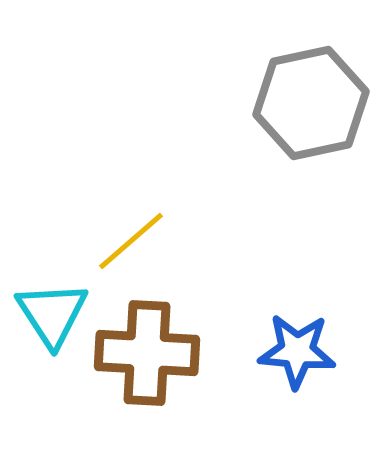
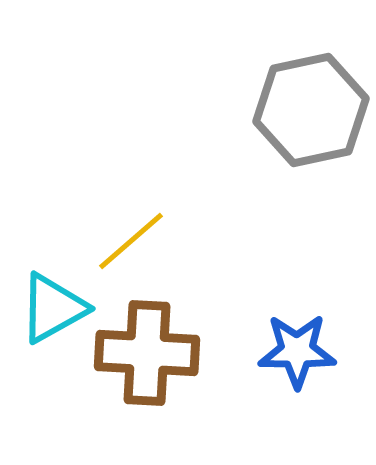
gray hexagon: moved 7 px down
cyan triangle: moved 1 px right, 6 px up; rotated 34 degrees clockwise
blue star: rotated 4 degrees counterclockwise
